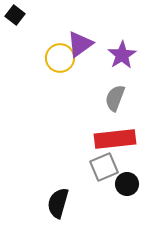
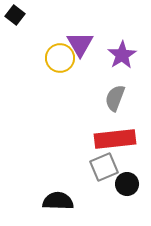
purple triangle: rotated 24 degrees counterclockwise
black semicircle: moved 2 px up; rotated 76 degrees clockwise
